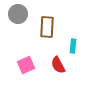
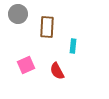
red semicircle: moved 1 px left, 6 px down
